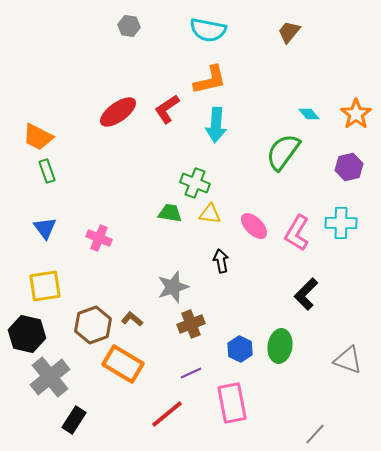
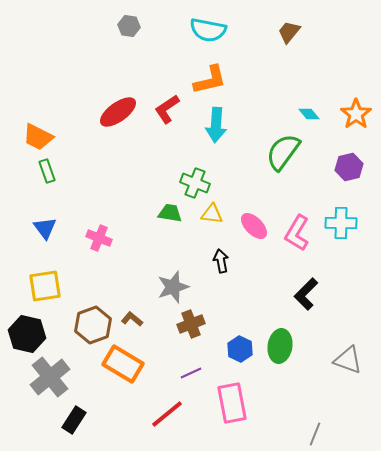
yellow triangle: moved 2 px right
gray line: rotated 20 degrees counterclockwise
